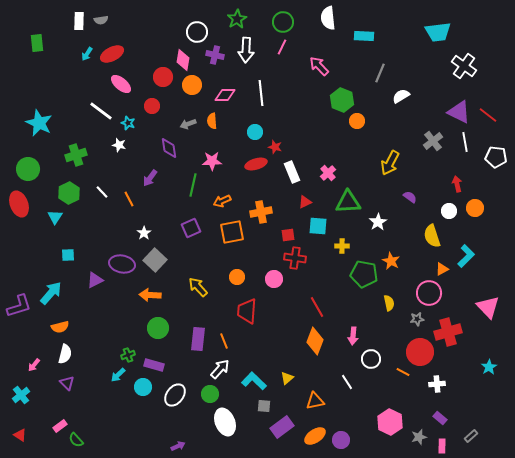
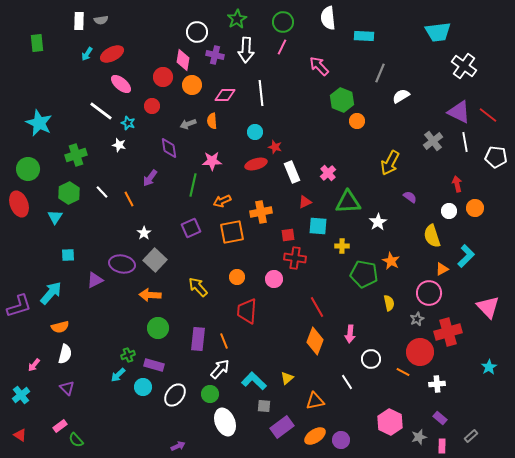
gray star at (417, 319): rotated 16 degrees counterclockwise
pink arrow at (353, 336): moved 3 px left, 2 px up
purple triangle at (67, 383): moved 5 px down
